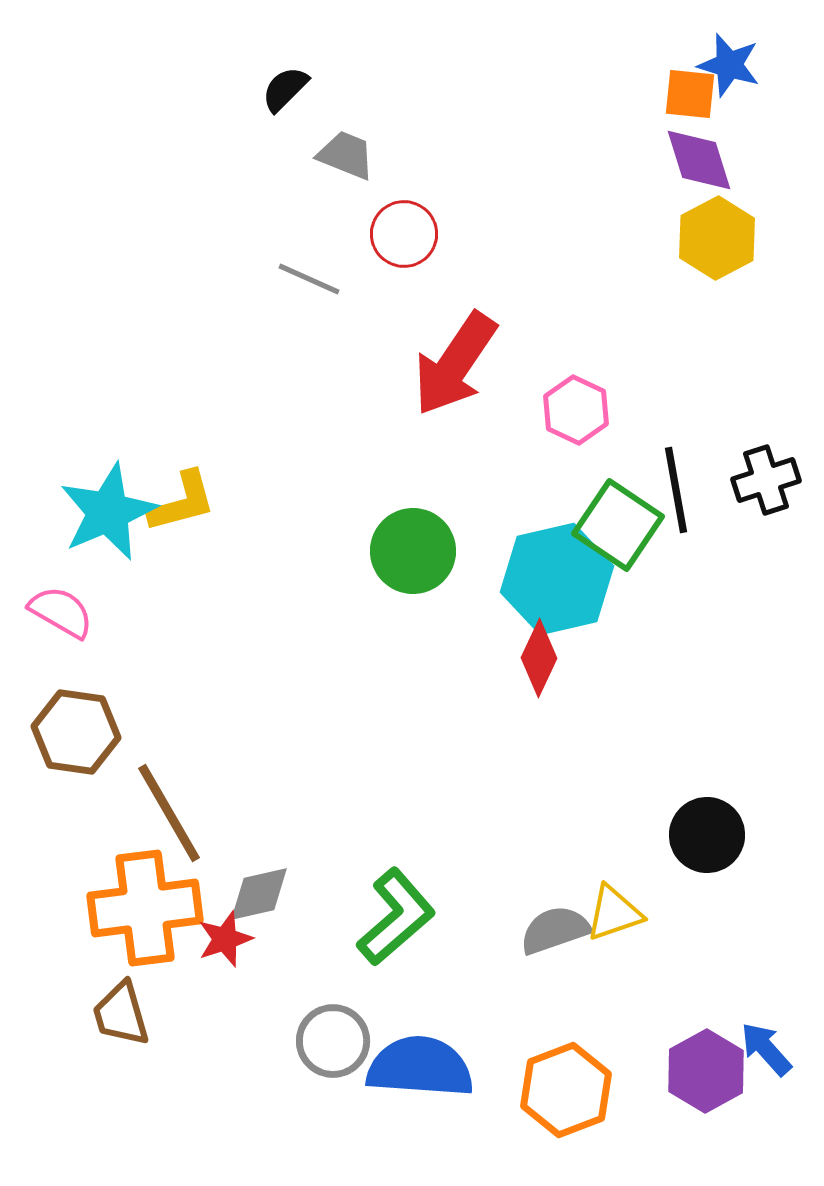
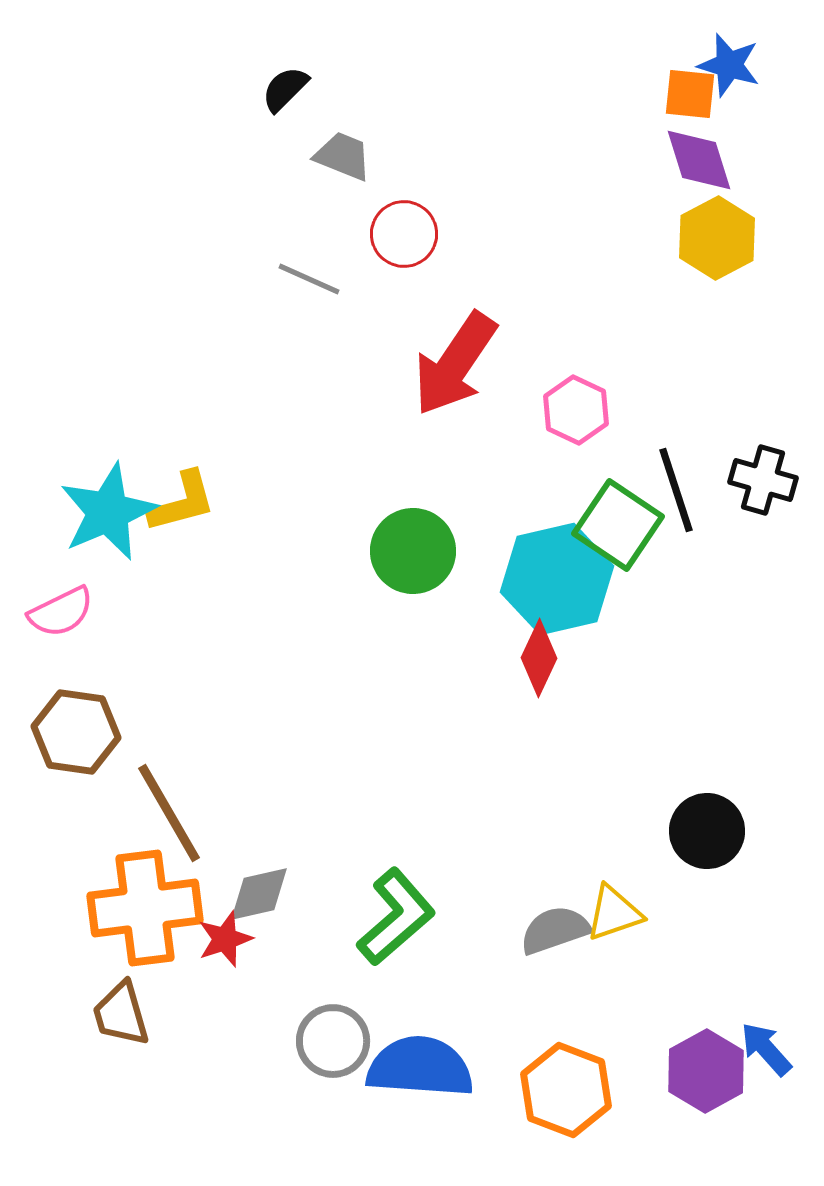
gray trapezoid: moved 3 px left, 1 px down
black cross: moved 3 px left; rotated 34 degrees clockwise
black line: rotated 8 degrees counterclockwise
pink semicircle: rotated 124 degrees clockwise
black circle: moved 4 px up
orange hexagon: rotated 18 degrees counterclockwise
